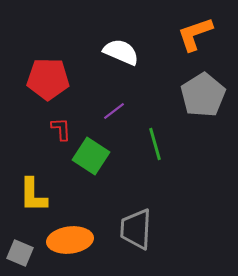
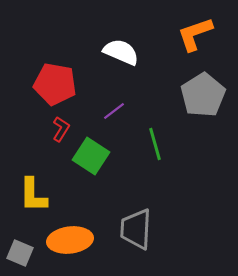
red pentagon: moved 7 px right, 5 px down; rotated 9 degrees clockwise
red L-shape: rotated 35 degrees clockwise
